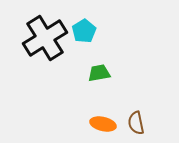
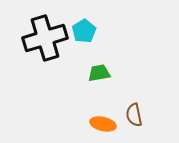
black cross: rotated 15 degrees clockwise
brown semicircle: moved 2 px left, 8 px up
